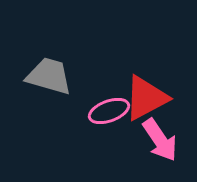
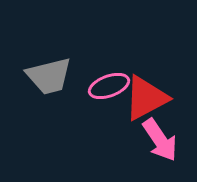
gray trapezoid: rotated 150 degrees clockwise
pink ellipse: moved 25 px up
